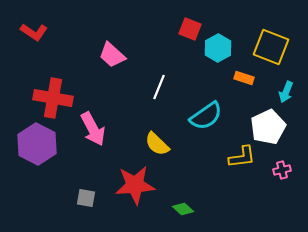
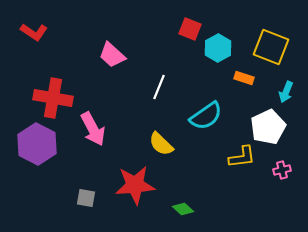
yellow semicircle: moved 4 px right
